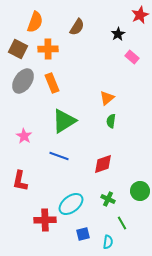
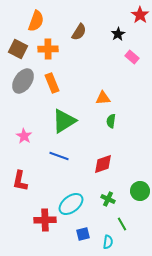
red star: rotated 12 degrees counterclockwise
orange semicircle: moved 1 px right, 1 px up
brown semicircle: moved 2 px right, 5 px down
orange triangle: moved 4 px left; rotated 35 degrees clockwise
green line: moved 1 px down
